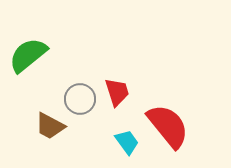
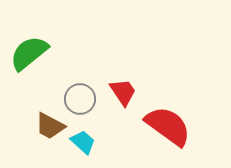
green semicircle: moved 1 px right, 2 px up
red trapezoid: moved 6 px right; rotated 16 degrees counterclockwise
red semicircle: rotated 15 degrees counterclockwise
cyan trapezoid: moved 44 px left; rotated 12 degrees counterclockwise
